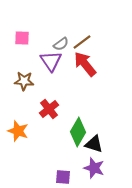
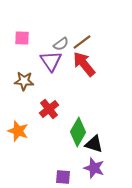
red arrow: moved 1 px left
